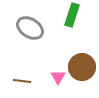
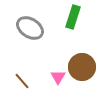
green rectangle: moved 1 px right, 2 px down
brown line: rotated 42 degrees clockwise
